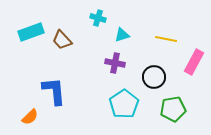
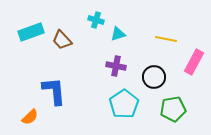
cyan cross: moved 2 px left, 2 px down
cyan triangle: moved 4 px left, 1 px up
purple cross: moved 1 px right, 3 px down
